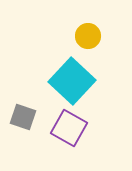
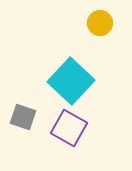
yellow circle: moved 12 px right, 13 px up
cyan square: moved 1 px left
